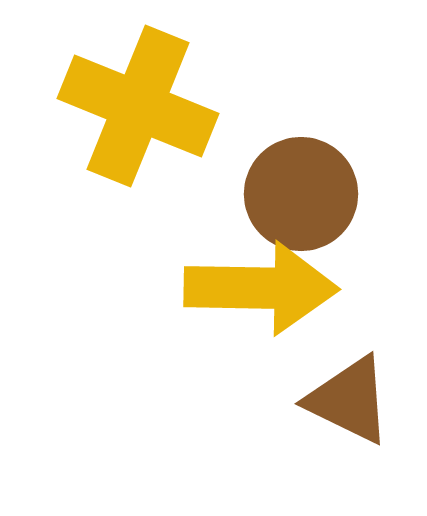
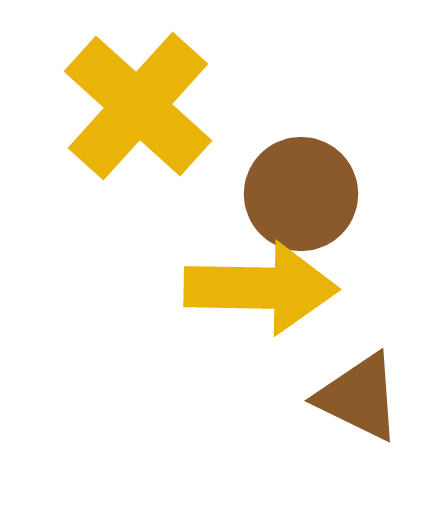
yellow cross: rotated 20 degrees clockwise
brown triangle: moved 10 px right, 3 px up
